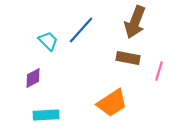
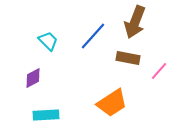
blue line: moved 12 px right, 6 px down
pink line: rotated 24 degrees clockwise
